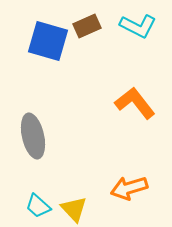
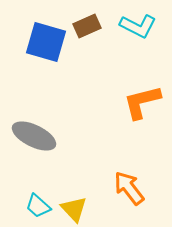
blue square: moved 2 px left, 1 px down
orange L-shape: moved 7 px right, 1 px up; rotated 66 degrees counterclockwise
gray ellipse: moved 1 px right; rotated 51 degrees counterclockwise
orange arrow: rotated 69 degrees clockwise
